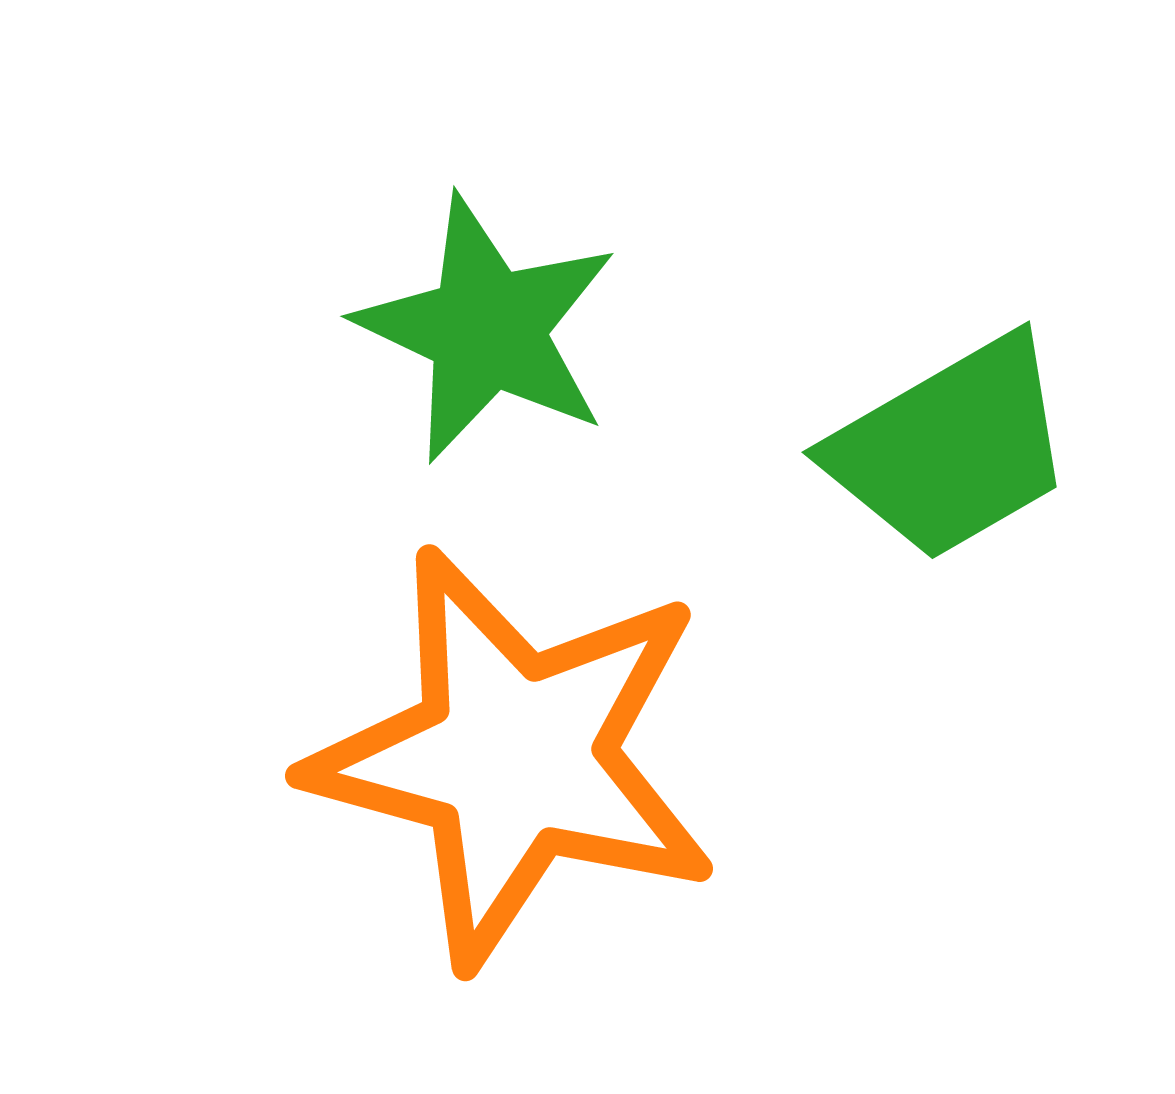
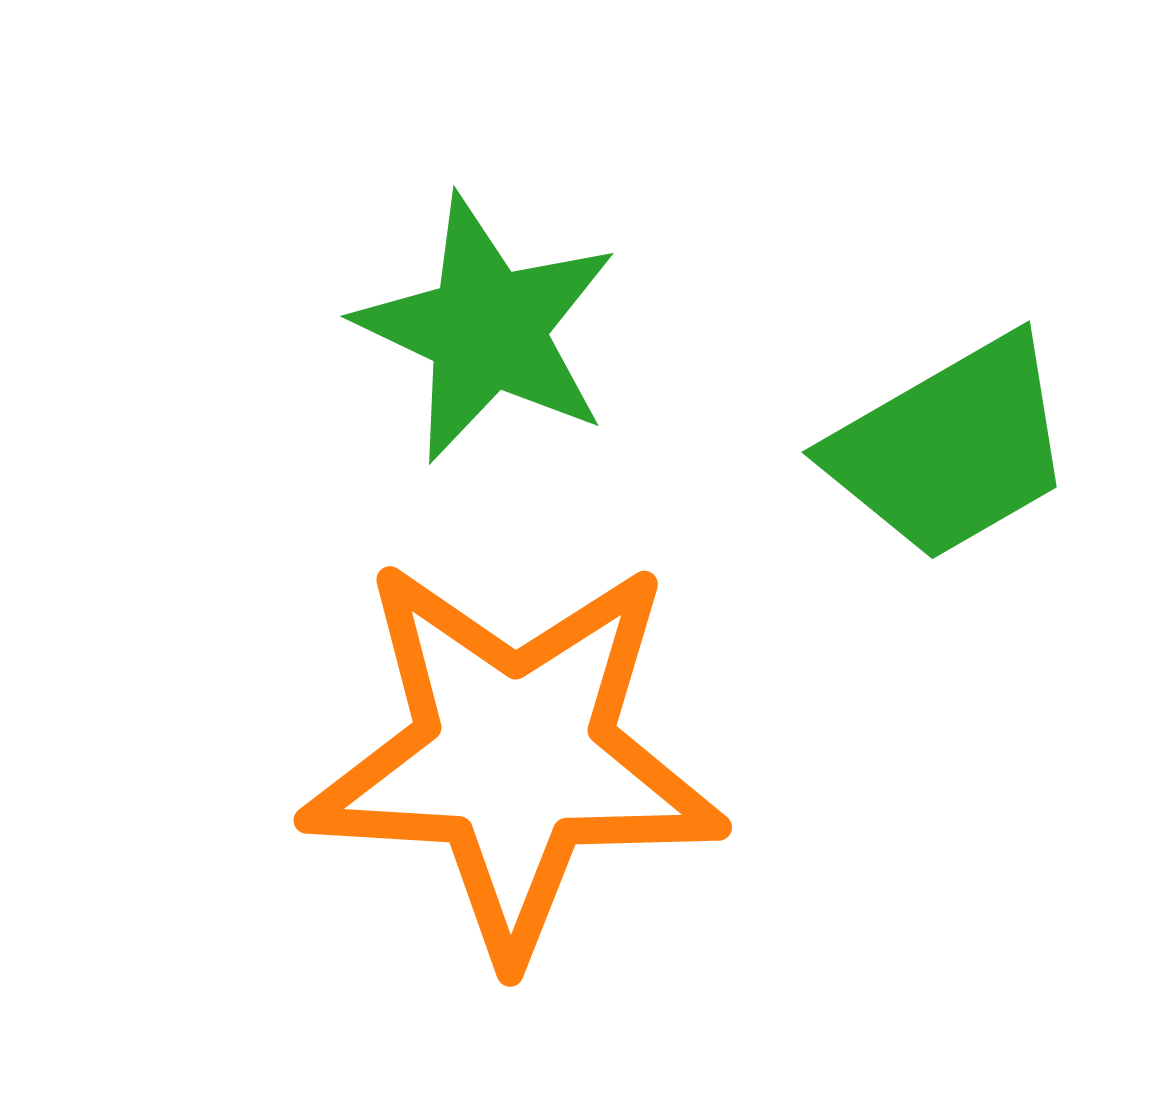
orange star: rotated 12 degrees counterclockwise
